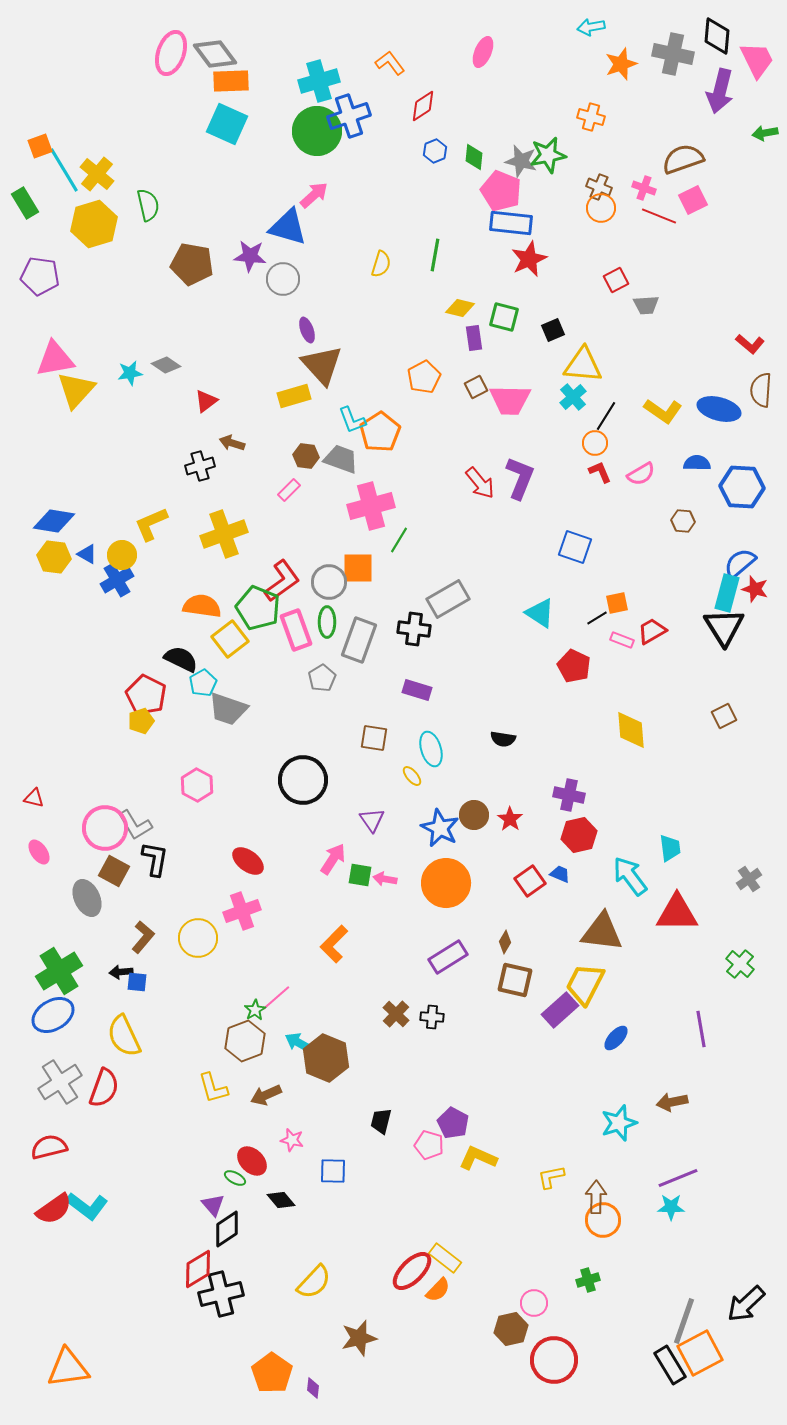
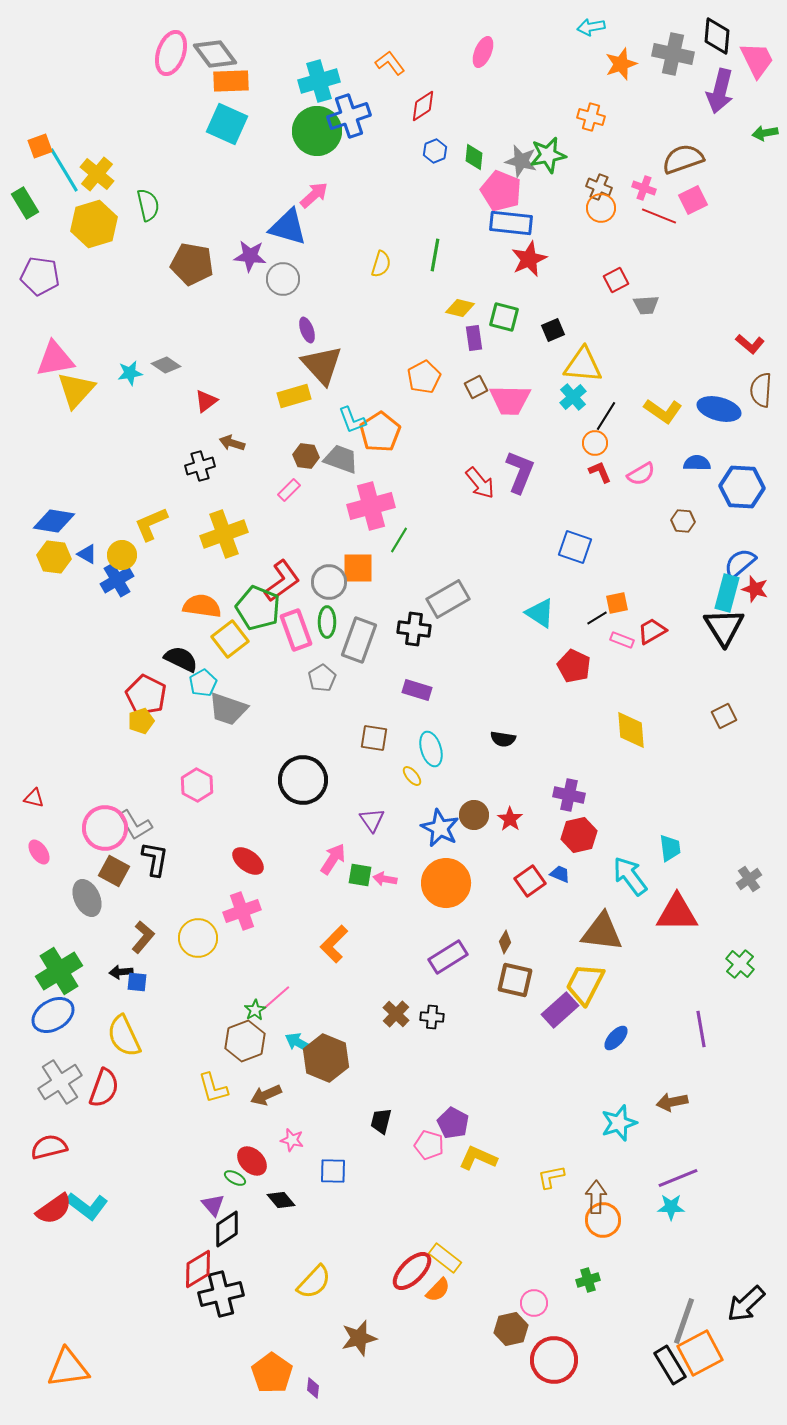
purple L-shape at (520, 478): moved 6 px up
